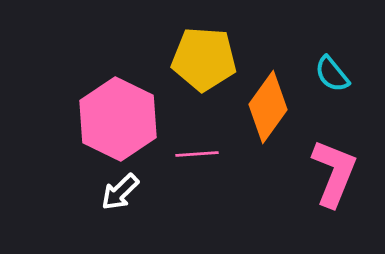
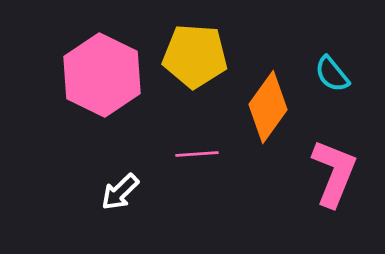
yellow pentagon: moved 9 px left, 3 px up
pink hexagon: moved 16 px left, 44 px up
